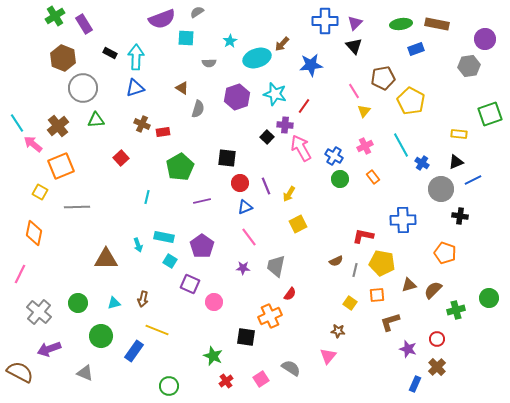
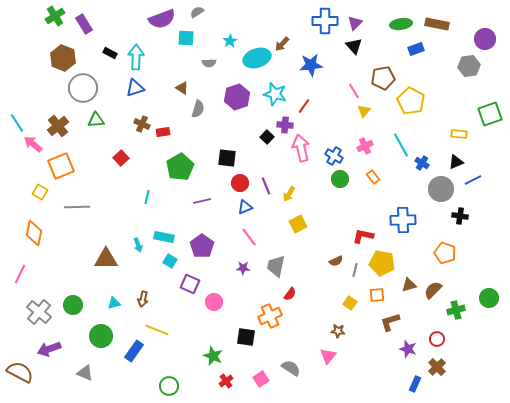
pink arrow at (301, 148): rotated 16 degrees clockwise
green circle at (78, 303): moved 5 px left, 2 px down
